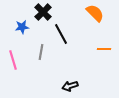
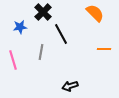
blue star: moved 2 px left
